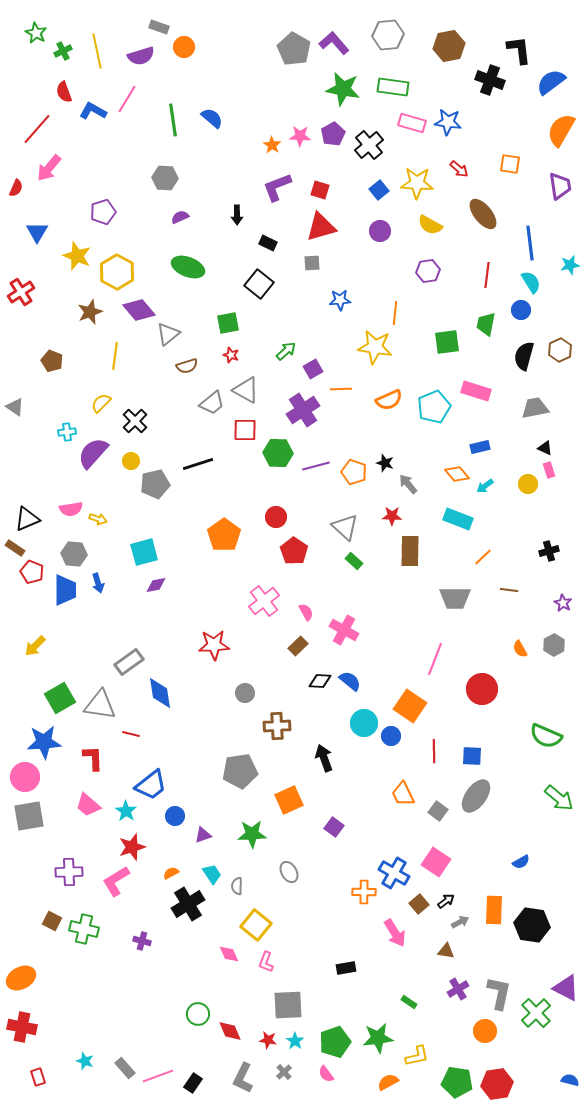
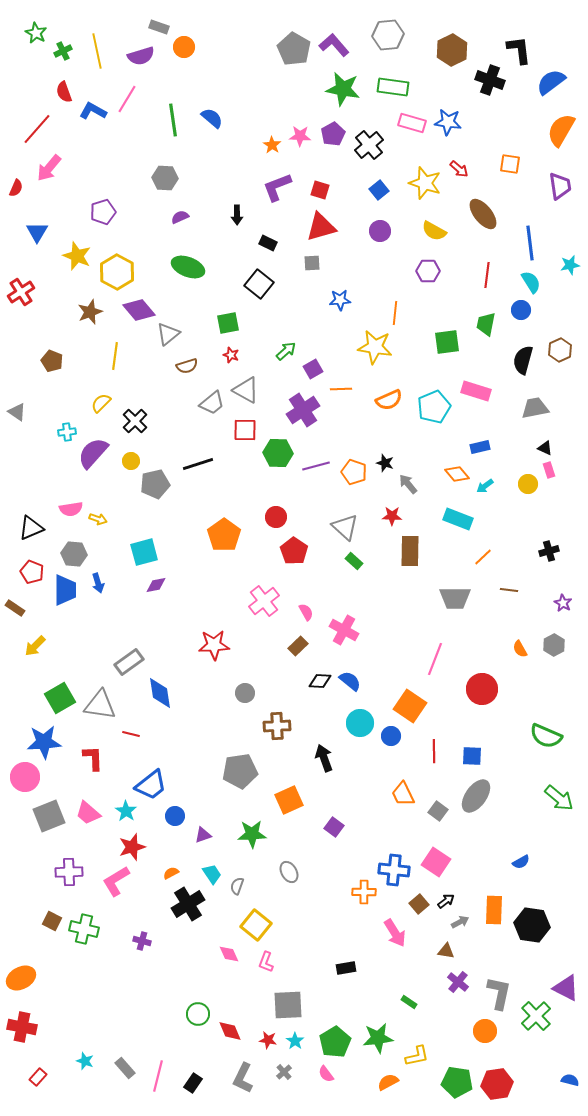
purple L-shape at (334, 43): moved 2 px down
brown hexagon at (449, 46): moved 3 px right, 4 px down; rotated 16 degrees counterclockwise
yellow star at (417, 183): moved 8 px right; rotated 16 degrees clockwise
yellow semicircle at (430, 225): moved 4 px right, 6 px down
purple hexagon at (428, 271): rotated 10 degrees clockwise
black semicircle at (524, 356): moved 1 px left, 4 px down
gray triangle at (15, 407): moved 2 px right, 5 px down
black triangle at (27, 519): moved 4 px right, 9 px down
brown rectangle at (15, 548): moved 60 px down
cyan circle at (364, 723): moved 4 px left
pink trapezoid at (88, 805): moved 8 px down
gray square at (29, 816): moved 20 px right; rotated 12 degrees counterclockwise
blue cross at (394, 873): moved 3 px up; rotated 24 degrees counterclockwise
gray semicircle at (237, 886): rotated 18 degrees clockwise
purple cross at (458, 989): moved 7 px up; rotated 20 degrees counterclockwise
green cross at (536, 1013): moved 3 px down
green pentagon at (335, 1042): rotated 12 degrees counterclockwise
pink line at (158, 1076): rotated 56 degrees counterclockwise
red rectangle at (38, 1077): rotated 60 degrees clockwise
